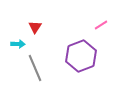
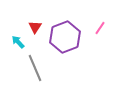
pink line: moved 1 px left, 3 px down; rotated 24 degrees counterclockwise
cyan arrow: moved 2 px up; rotated 136 degrees counterclockwise
purple hexagon: moved 16 px left, 19 px up
